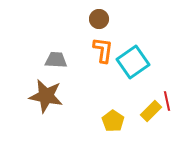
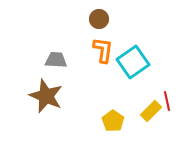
brown star: rotated 12 degrees clockwise
